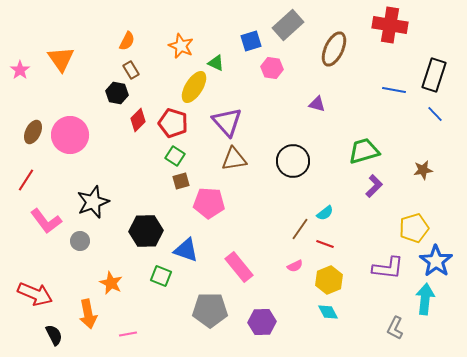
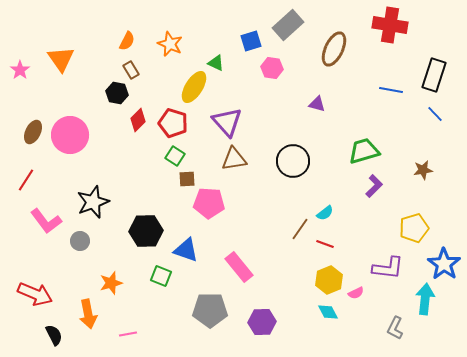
orange star at (181, 46): moved 11 px left, 2 px up
blue line at (394, 90): moved 3 px left
brown square at (181, 181): moved 6 px right, 2 px up; rotated 12 degrees clockwise
blue star at (436, 261): moved 8 px right, 3 px down
pink semicircle at (295, 266): moved 61 px right, 27 px down
orange star at (111, 283): rotated 30 degrees clockwise
